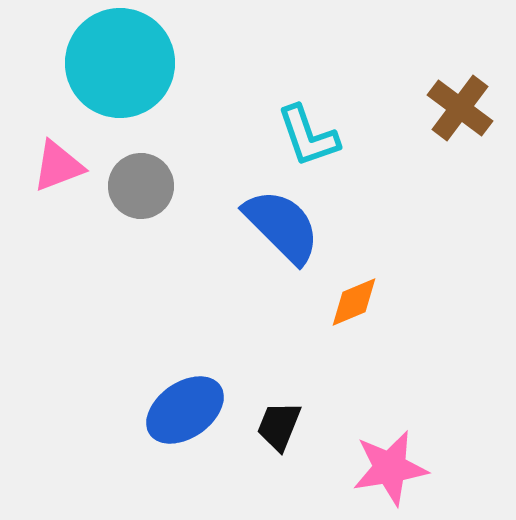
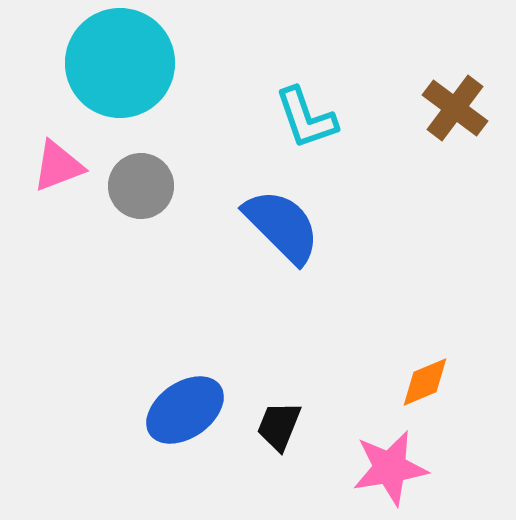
brown cross: moved 5 px left
cyan L-shape: moved 2 px left, 18 px up
orange diamond: moved 71 px right, 80 px down
